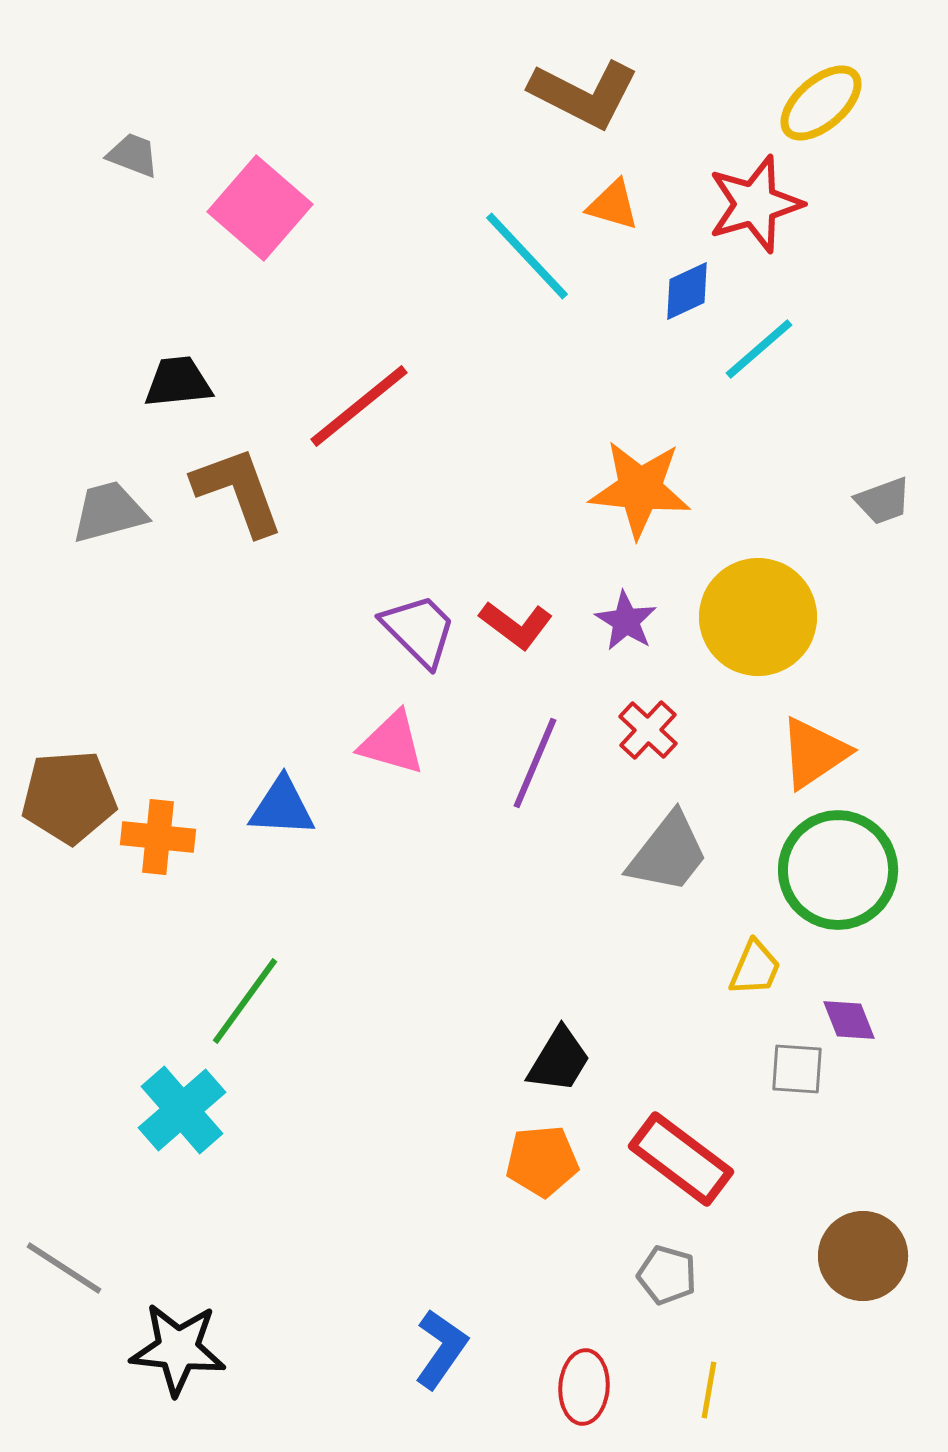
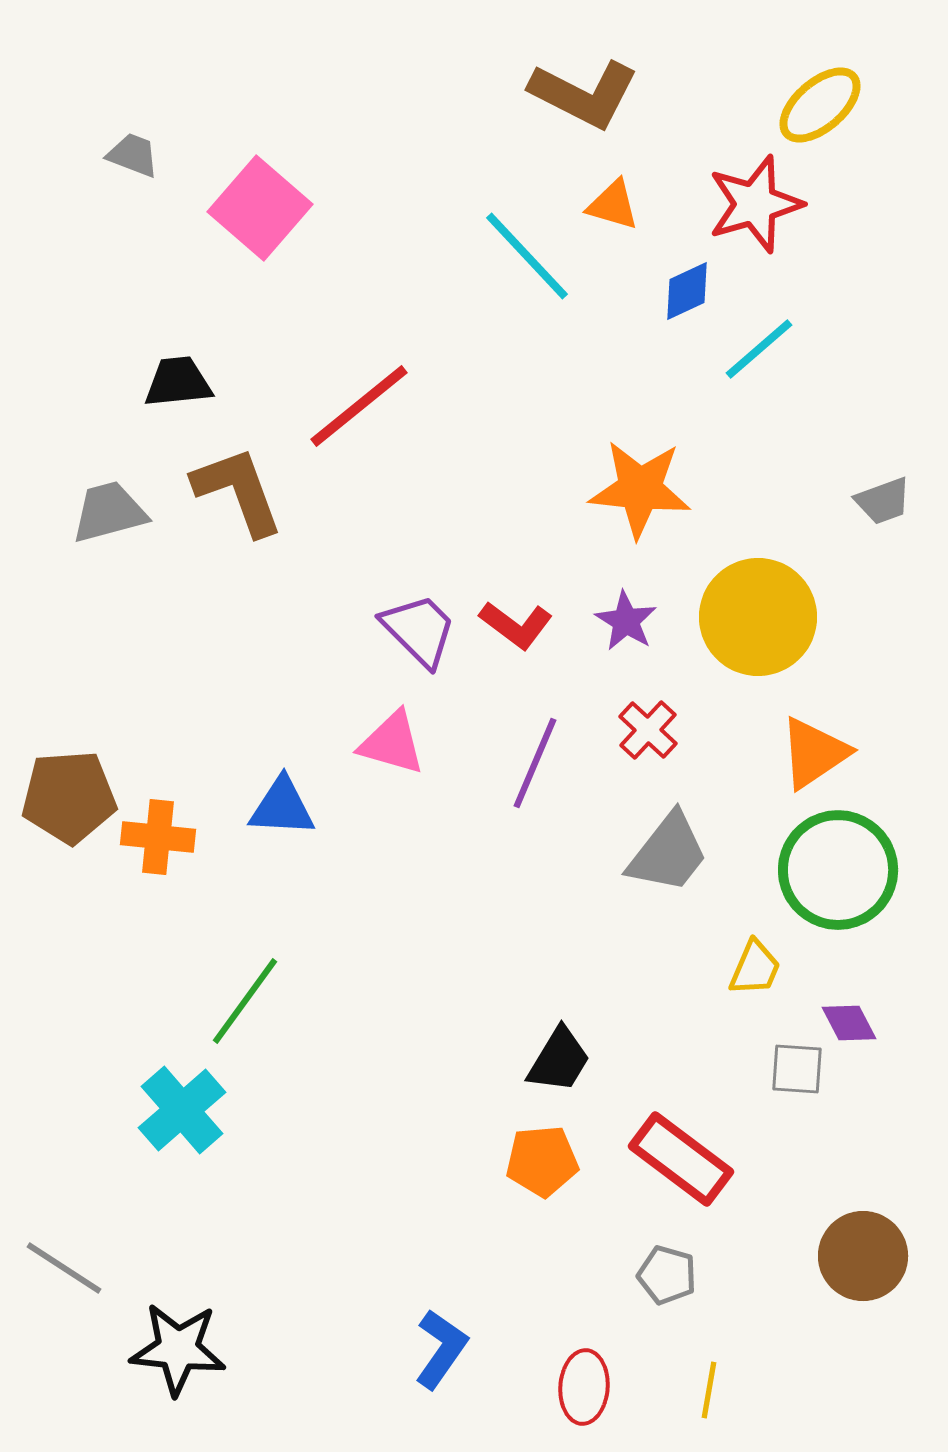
yellow ellipse at (821, 103): moved 1 px left, 2 px down
purple diamond at (849, 1020): moved 3 px down; rotated 6 degrees counterclockwise
